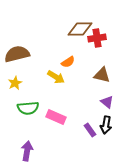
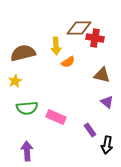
brown diamond: moved 1 px left, 1 px up
red cross: moved 2 px left; rotated 18 degrees clockwise
brown semicircle: moved 6 px right, 1 px up
yellow arrow: moved 31 px up; rotated 54 degrees clockwise
yellow star: moved 2 px up
green semicircle: moved 1 px left
black arrow: moved 1 px right, 20 px down
purple arrow: rotated 12 degrees counterclockwise
